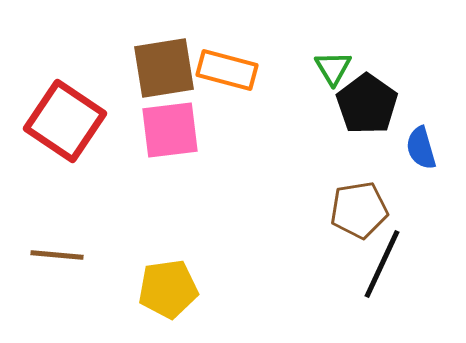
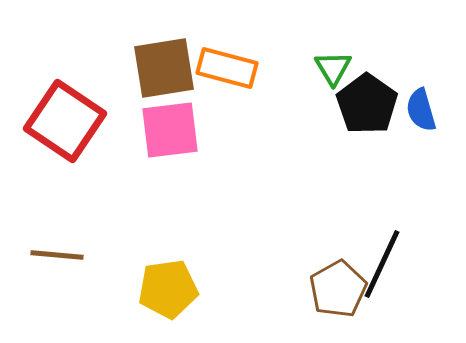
orange rectangle: moved 2 px up
blue semicircle: moved 38 px up
brown pentagon: moved 21 px left, 79 px down; rotated 20 degrees counterclockwise
